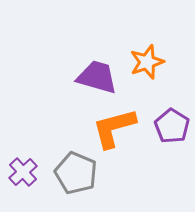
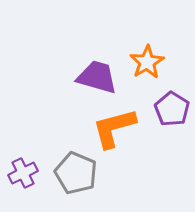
orange star: rotated 12 degrees counterclockwise
purple pentagon: moved 17 px up
purple cross: moved 1 px down; rotated 16 degrees clockwise
